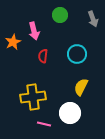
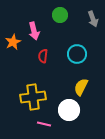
white circle: moved 1 px left, 3 px up
